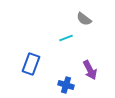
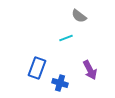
gray semicircle: moved 5 px left, 3 px up
blue rectangle: moved 6 px right, 4 px down
blue cross: moved 6 px left, 2 px up
